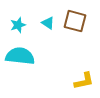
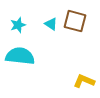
cyan triangle: moved 3 px right, 1 px down
yellow L-shape: rotated 145 degrees counterclockwise
